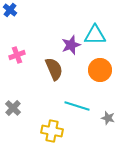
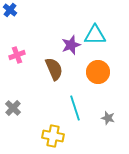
orange circle: moved 2 px left, 2 px down
cyan line: moved 2 px left, 2 px down; rotated 55 degrees clockwise
yellow cross: moved 1 px right, 5 px down
